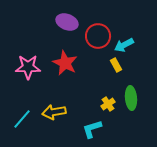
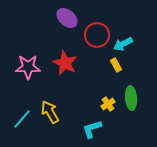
purple ellipse: moved 4 px up; rotated 20 degrees clockwise
red circle: moved 1 px left, 1 px up
cyan arrow: moved 1 px left, 1 px up
yellow arrow: moved 4 px left; rotated 70 degrees clockwise
